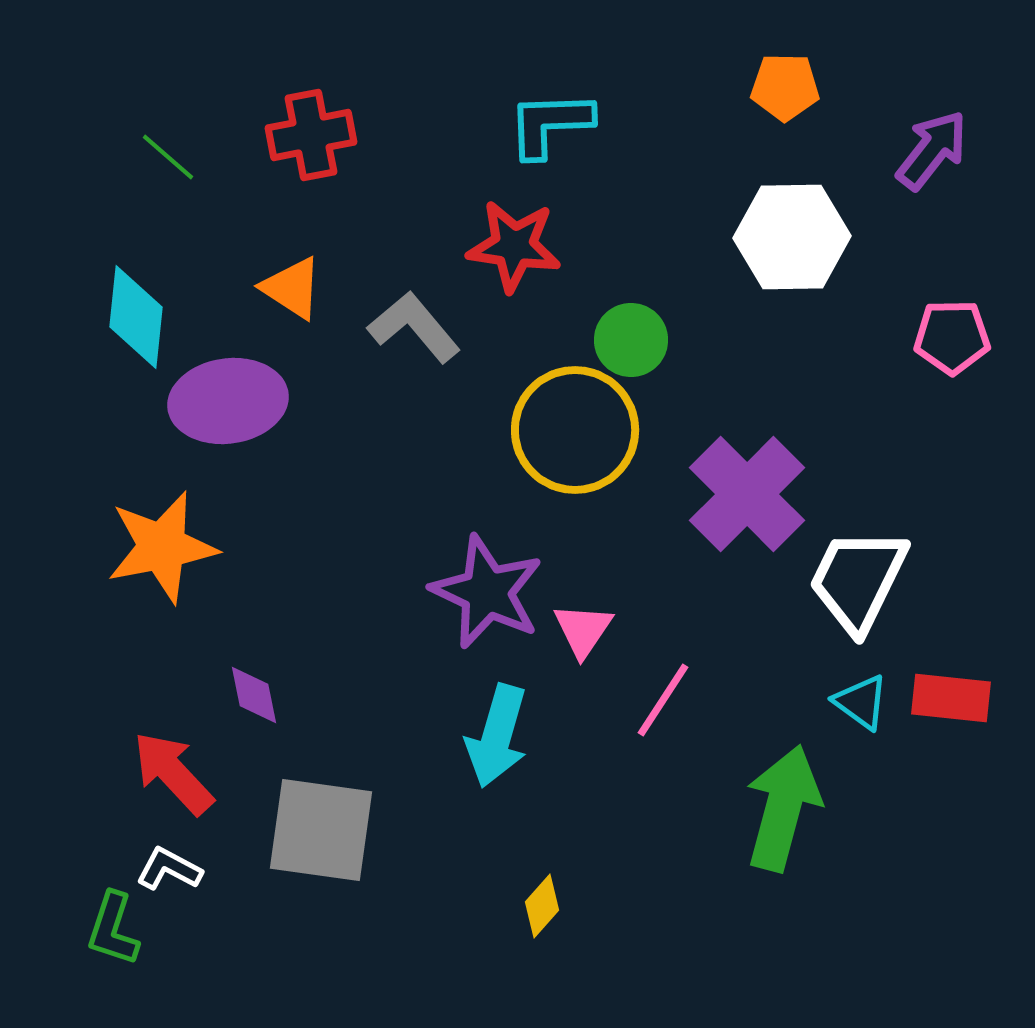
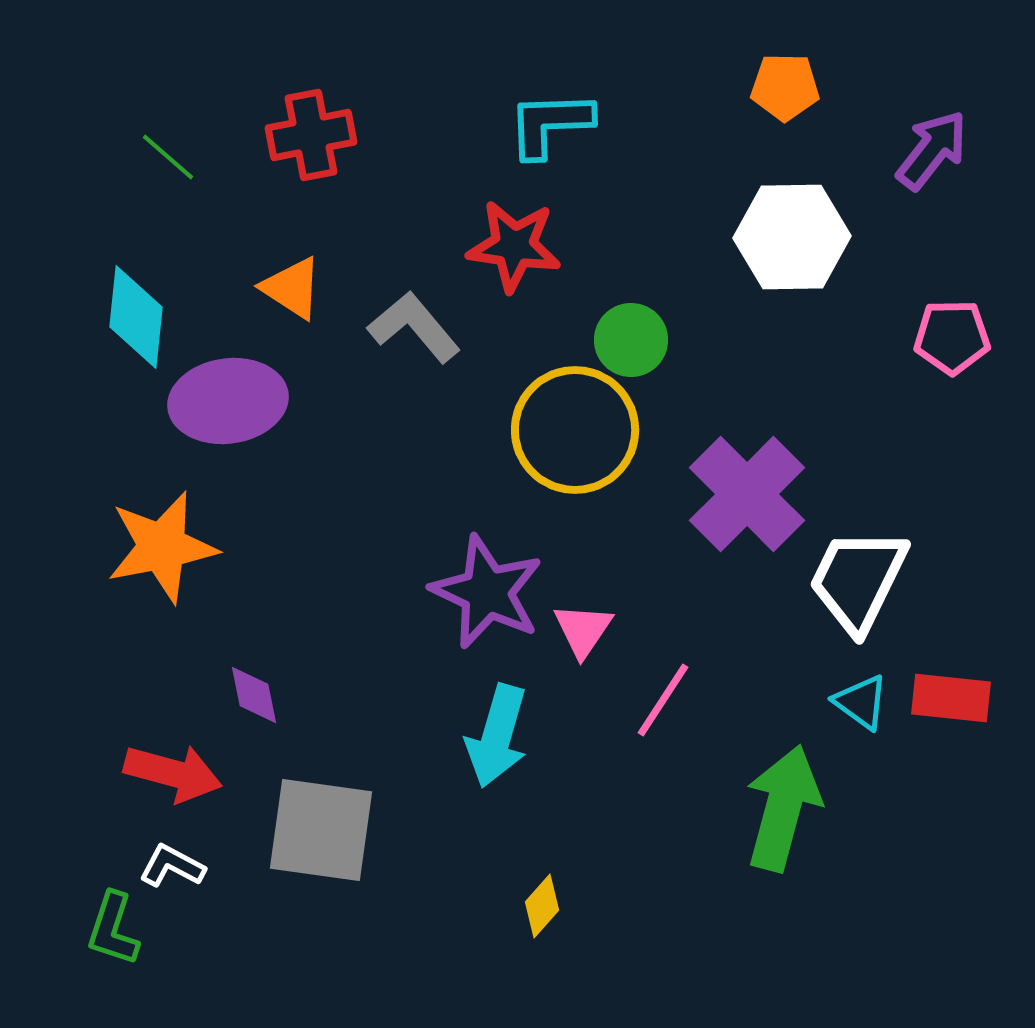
red arrow: rotated 148 degrees clockwise
white L-shape: moved 3 px right, 3 px up
